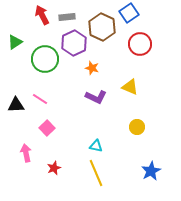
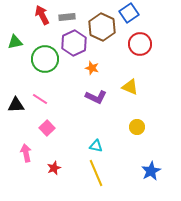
green triangle: rotated 21 degrees clockwise
